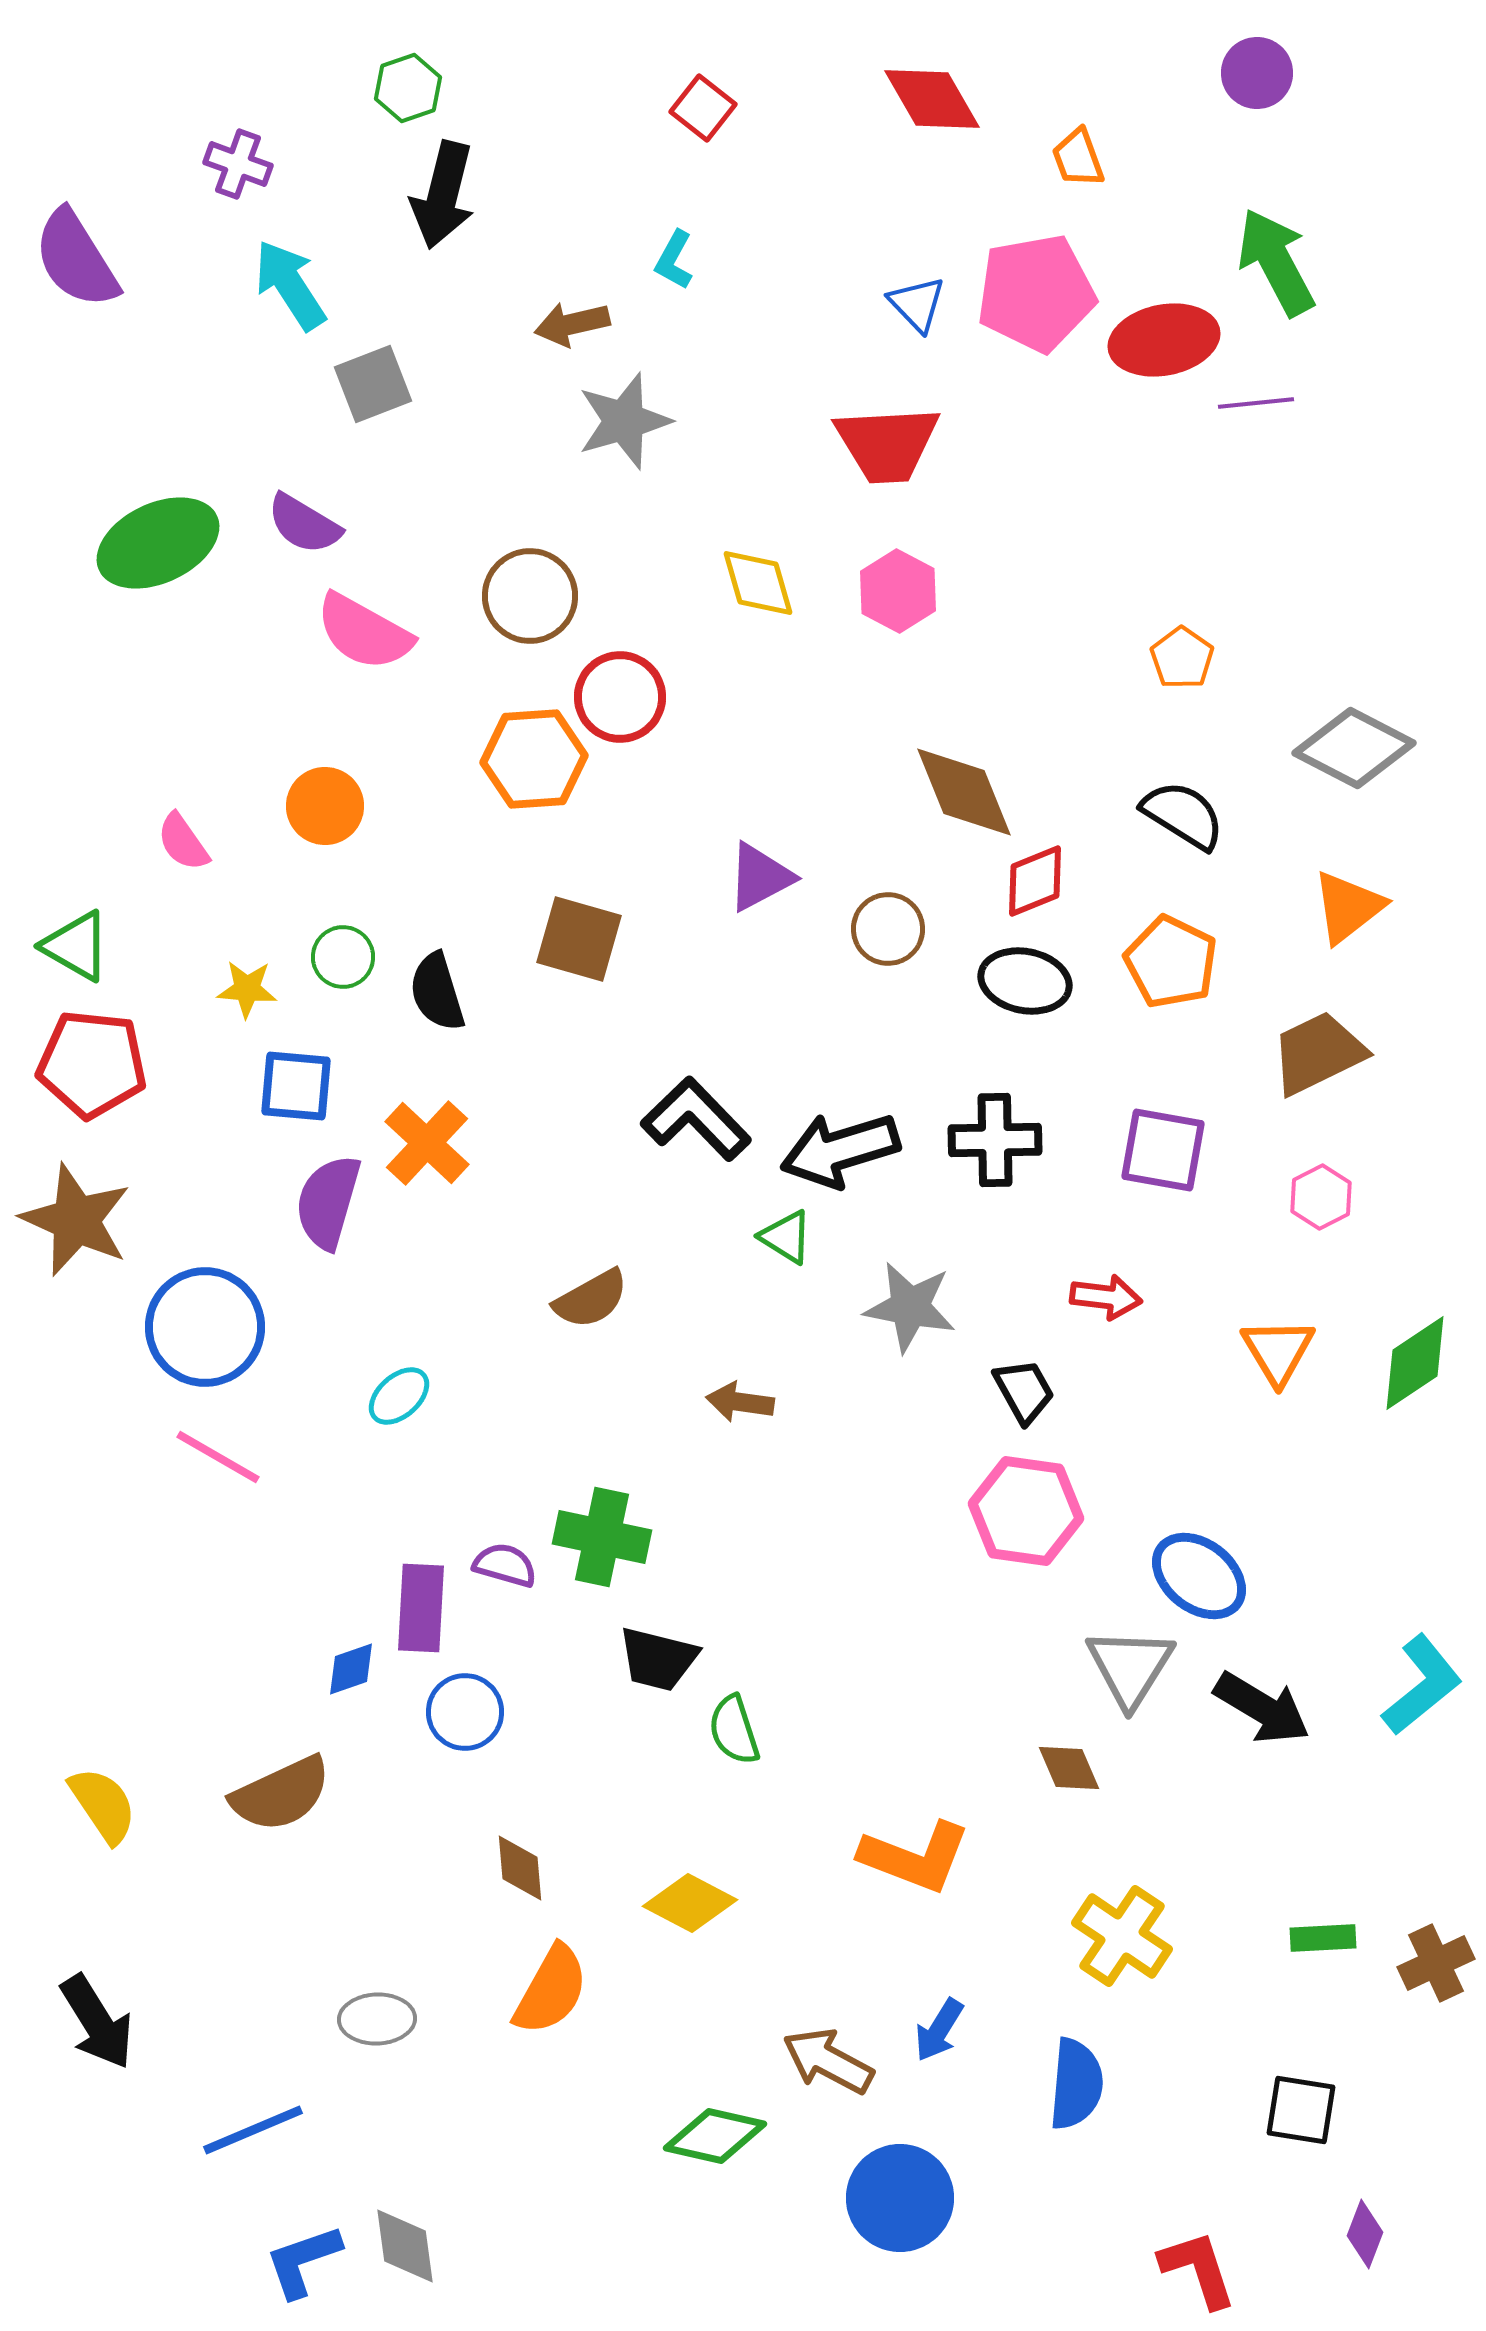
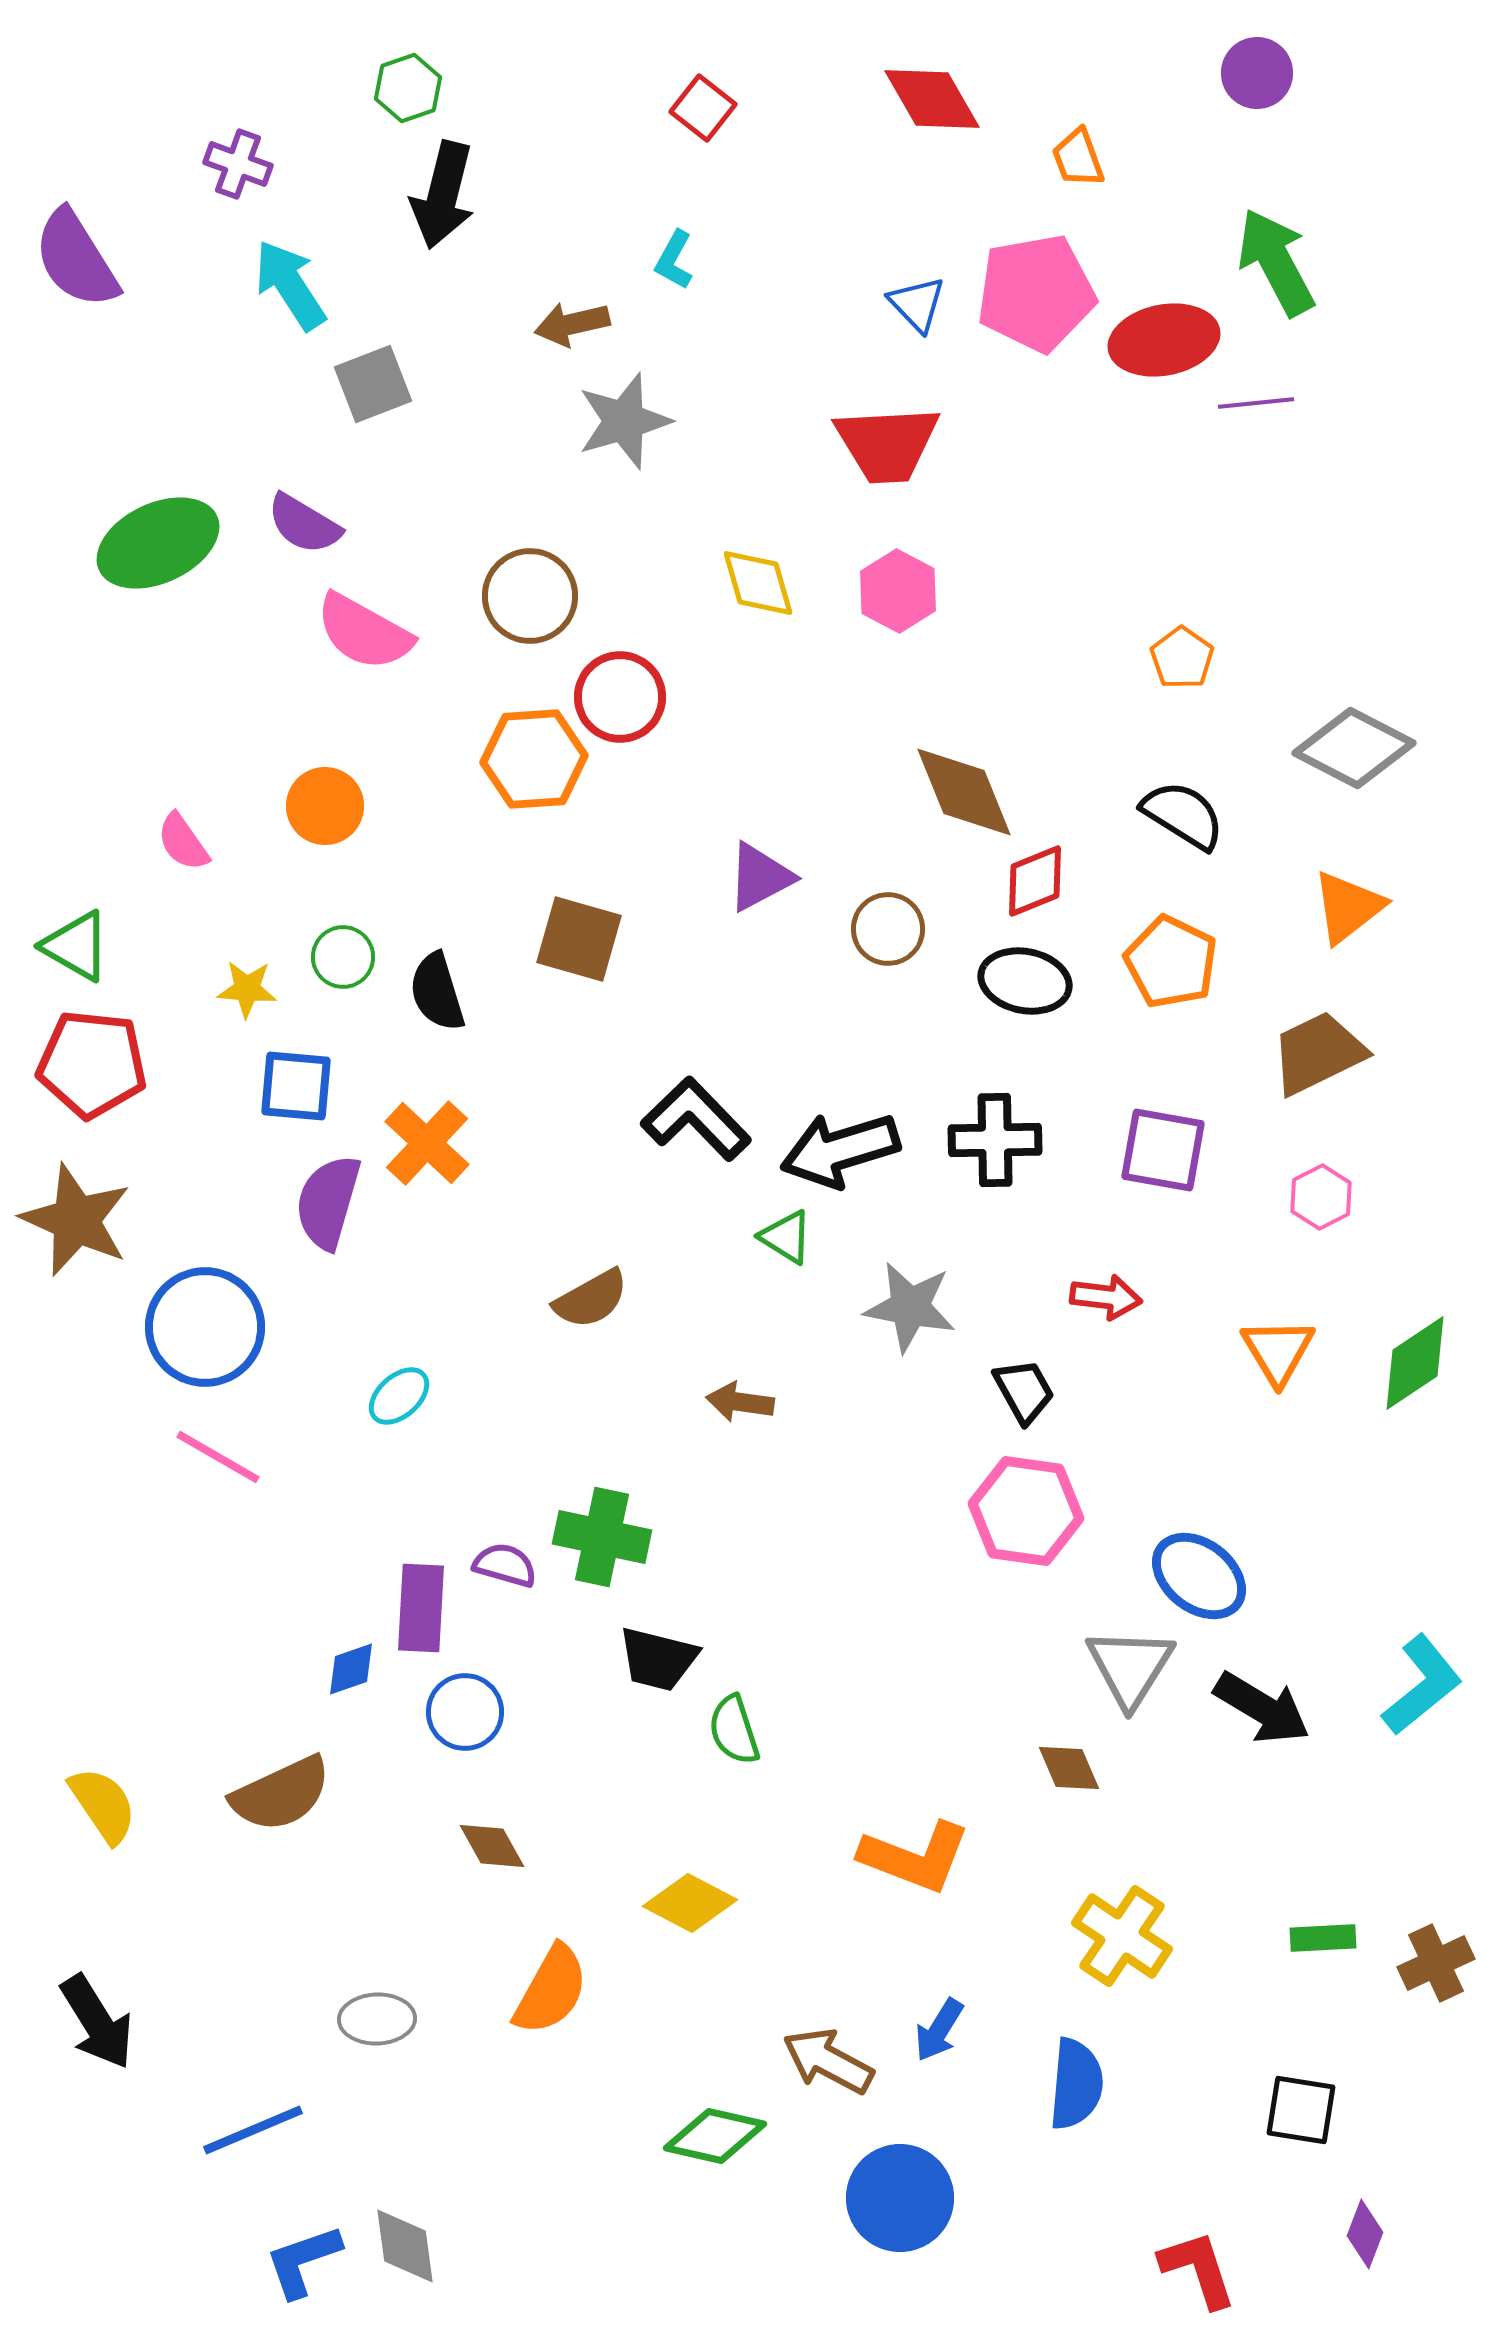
brown diamond at (520, 1868): moved 28 px left, 22 px up; rotated 24 degrees counterclockwise
